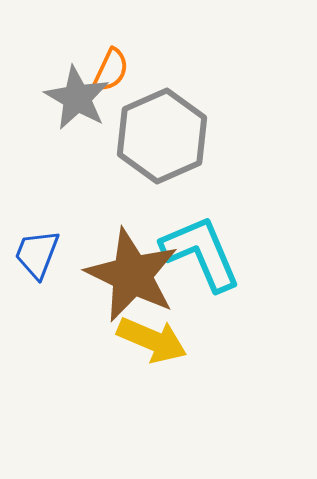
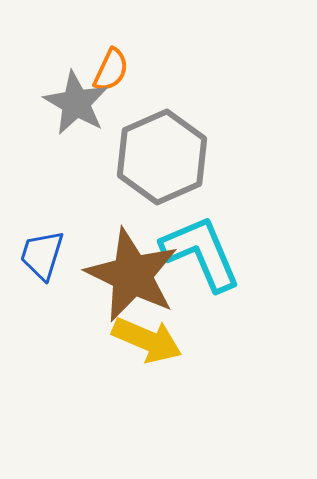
gray star: moved 1 px left, 5 px down
gray hexagon: moved 21 px down
blue trapezoid: moved 5 px right, 1 px down; rotated 4 degrees counterclockwise
yellow arrow: moved 5 px left
